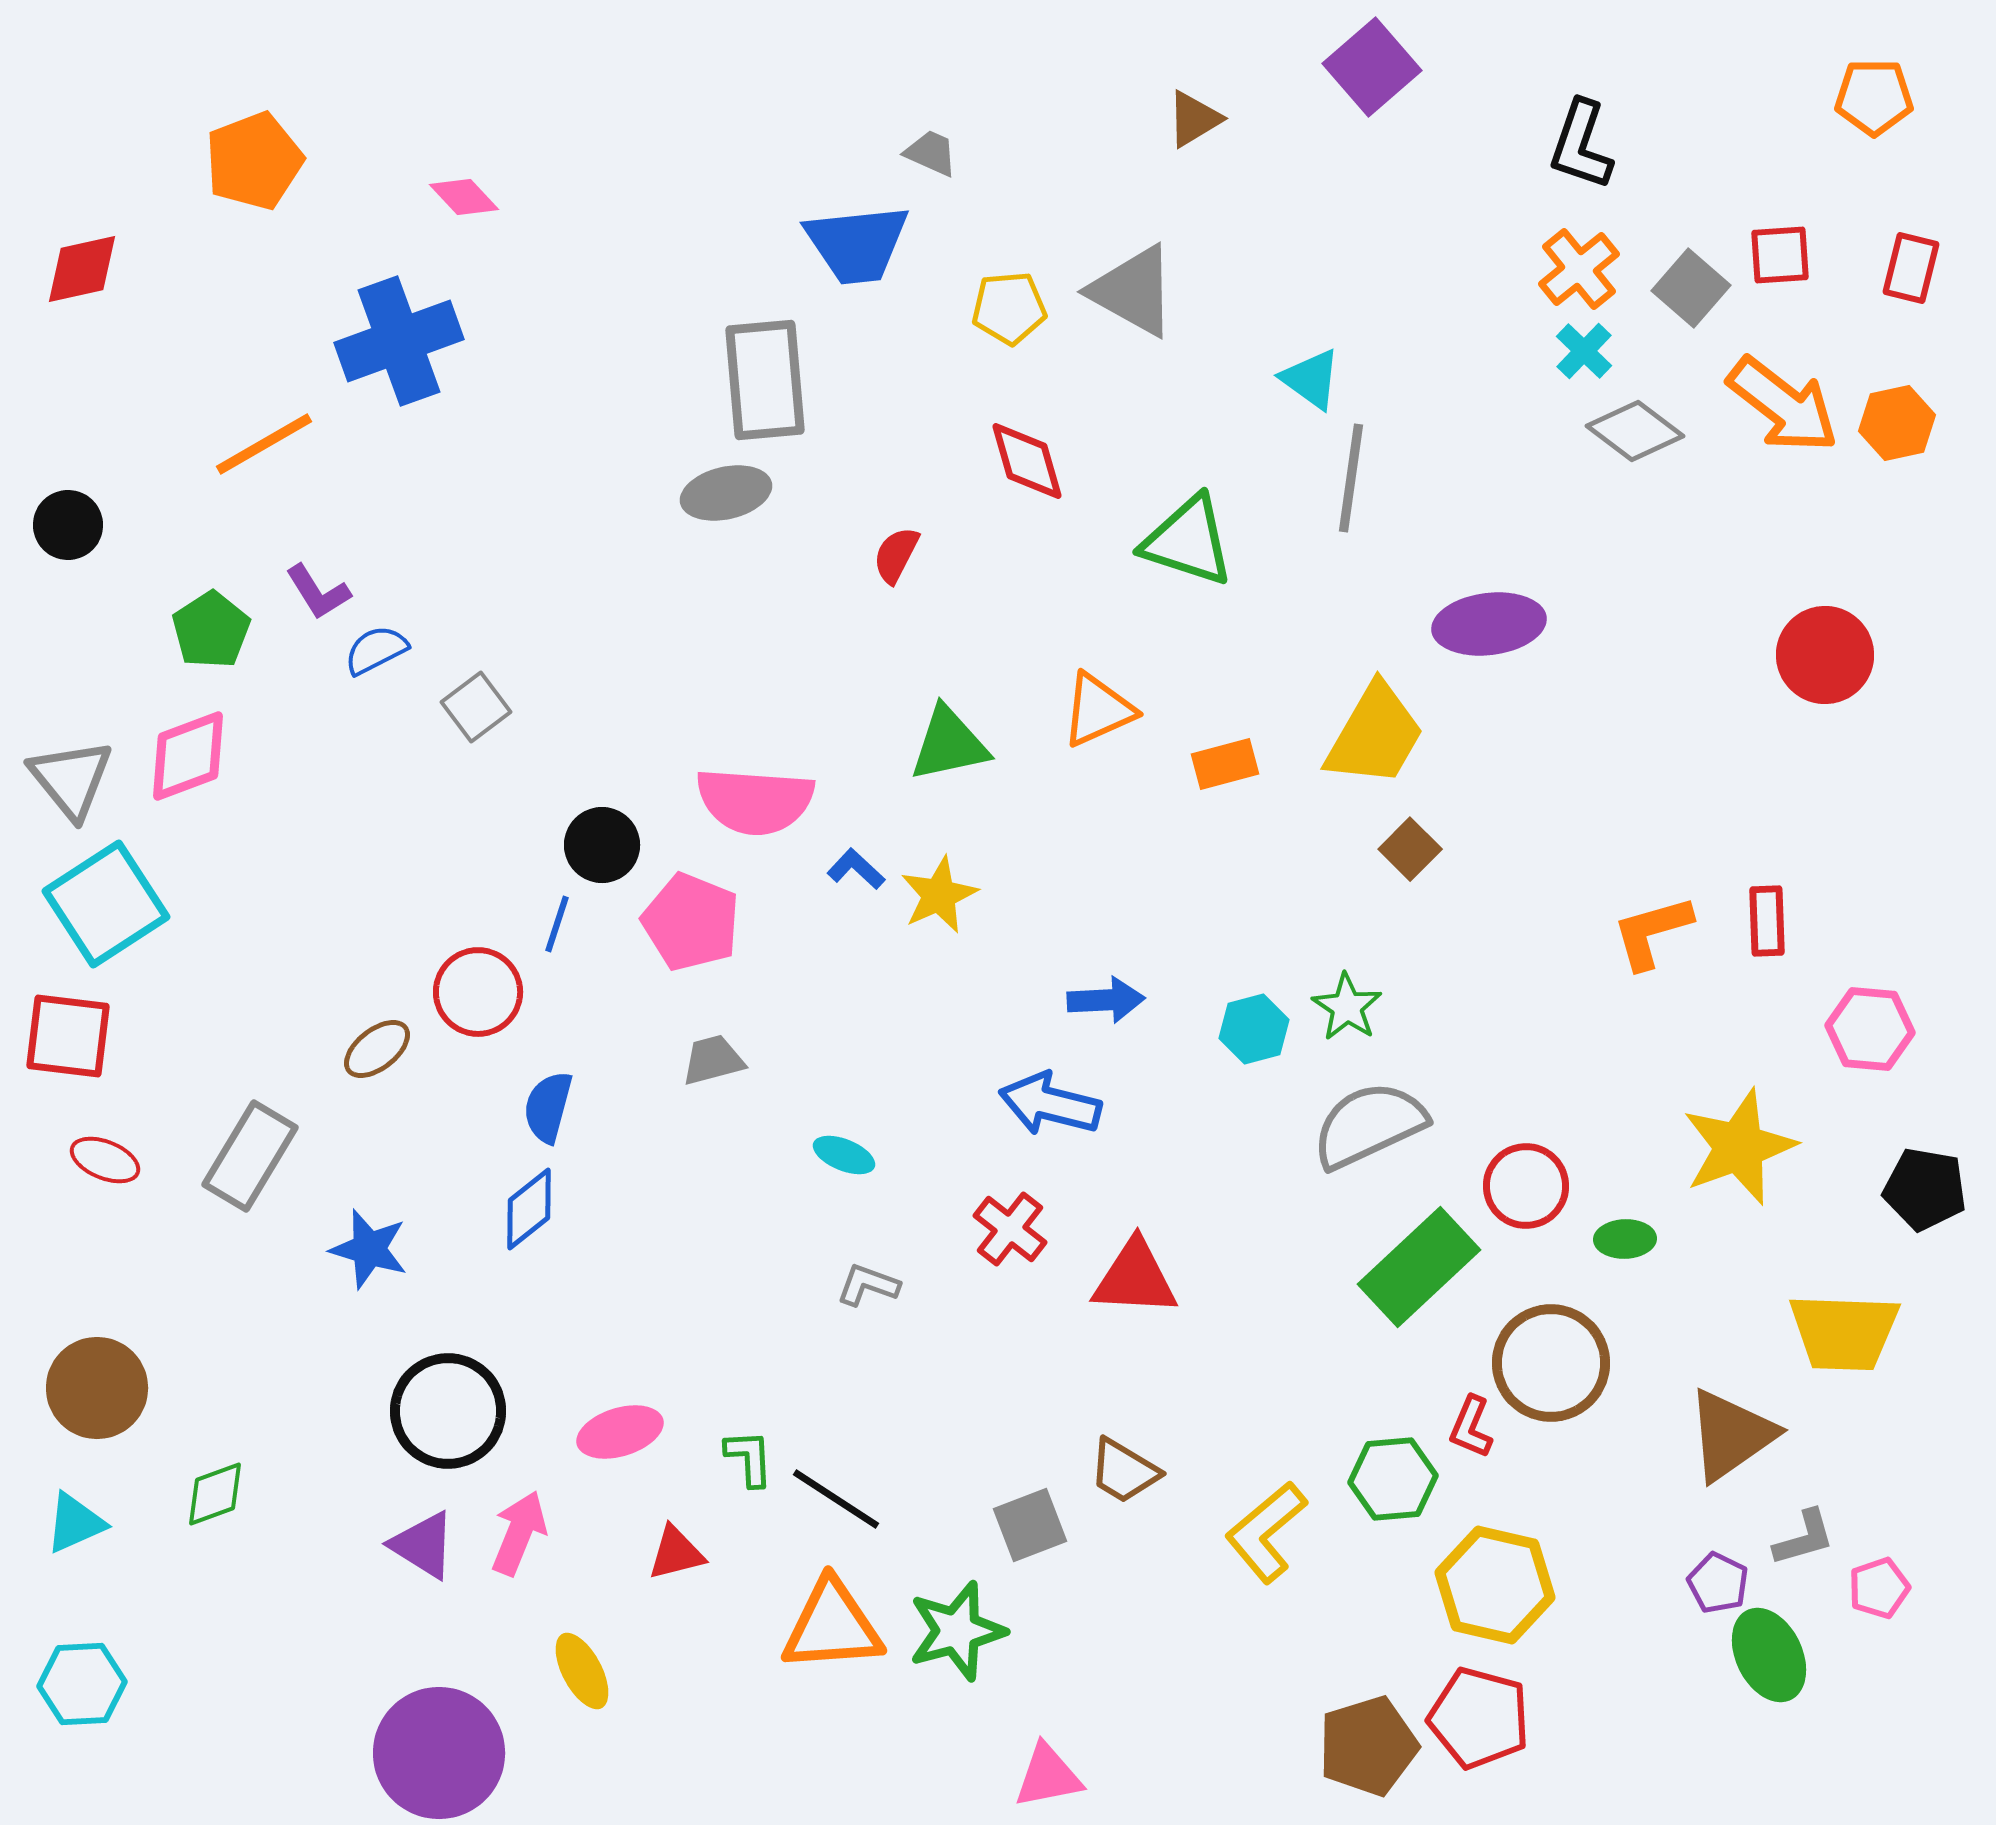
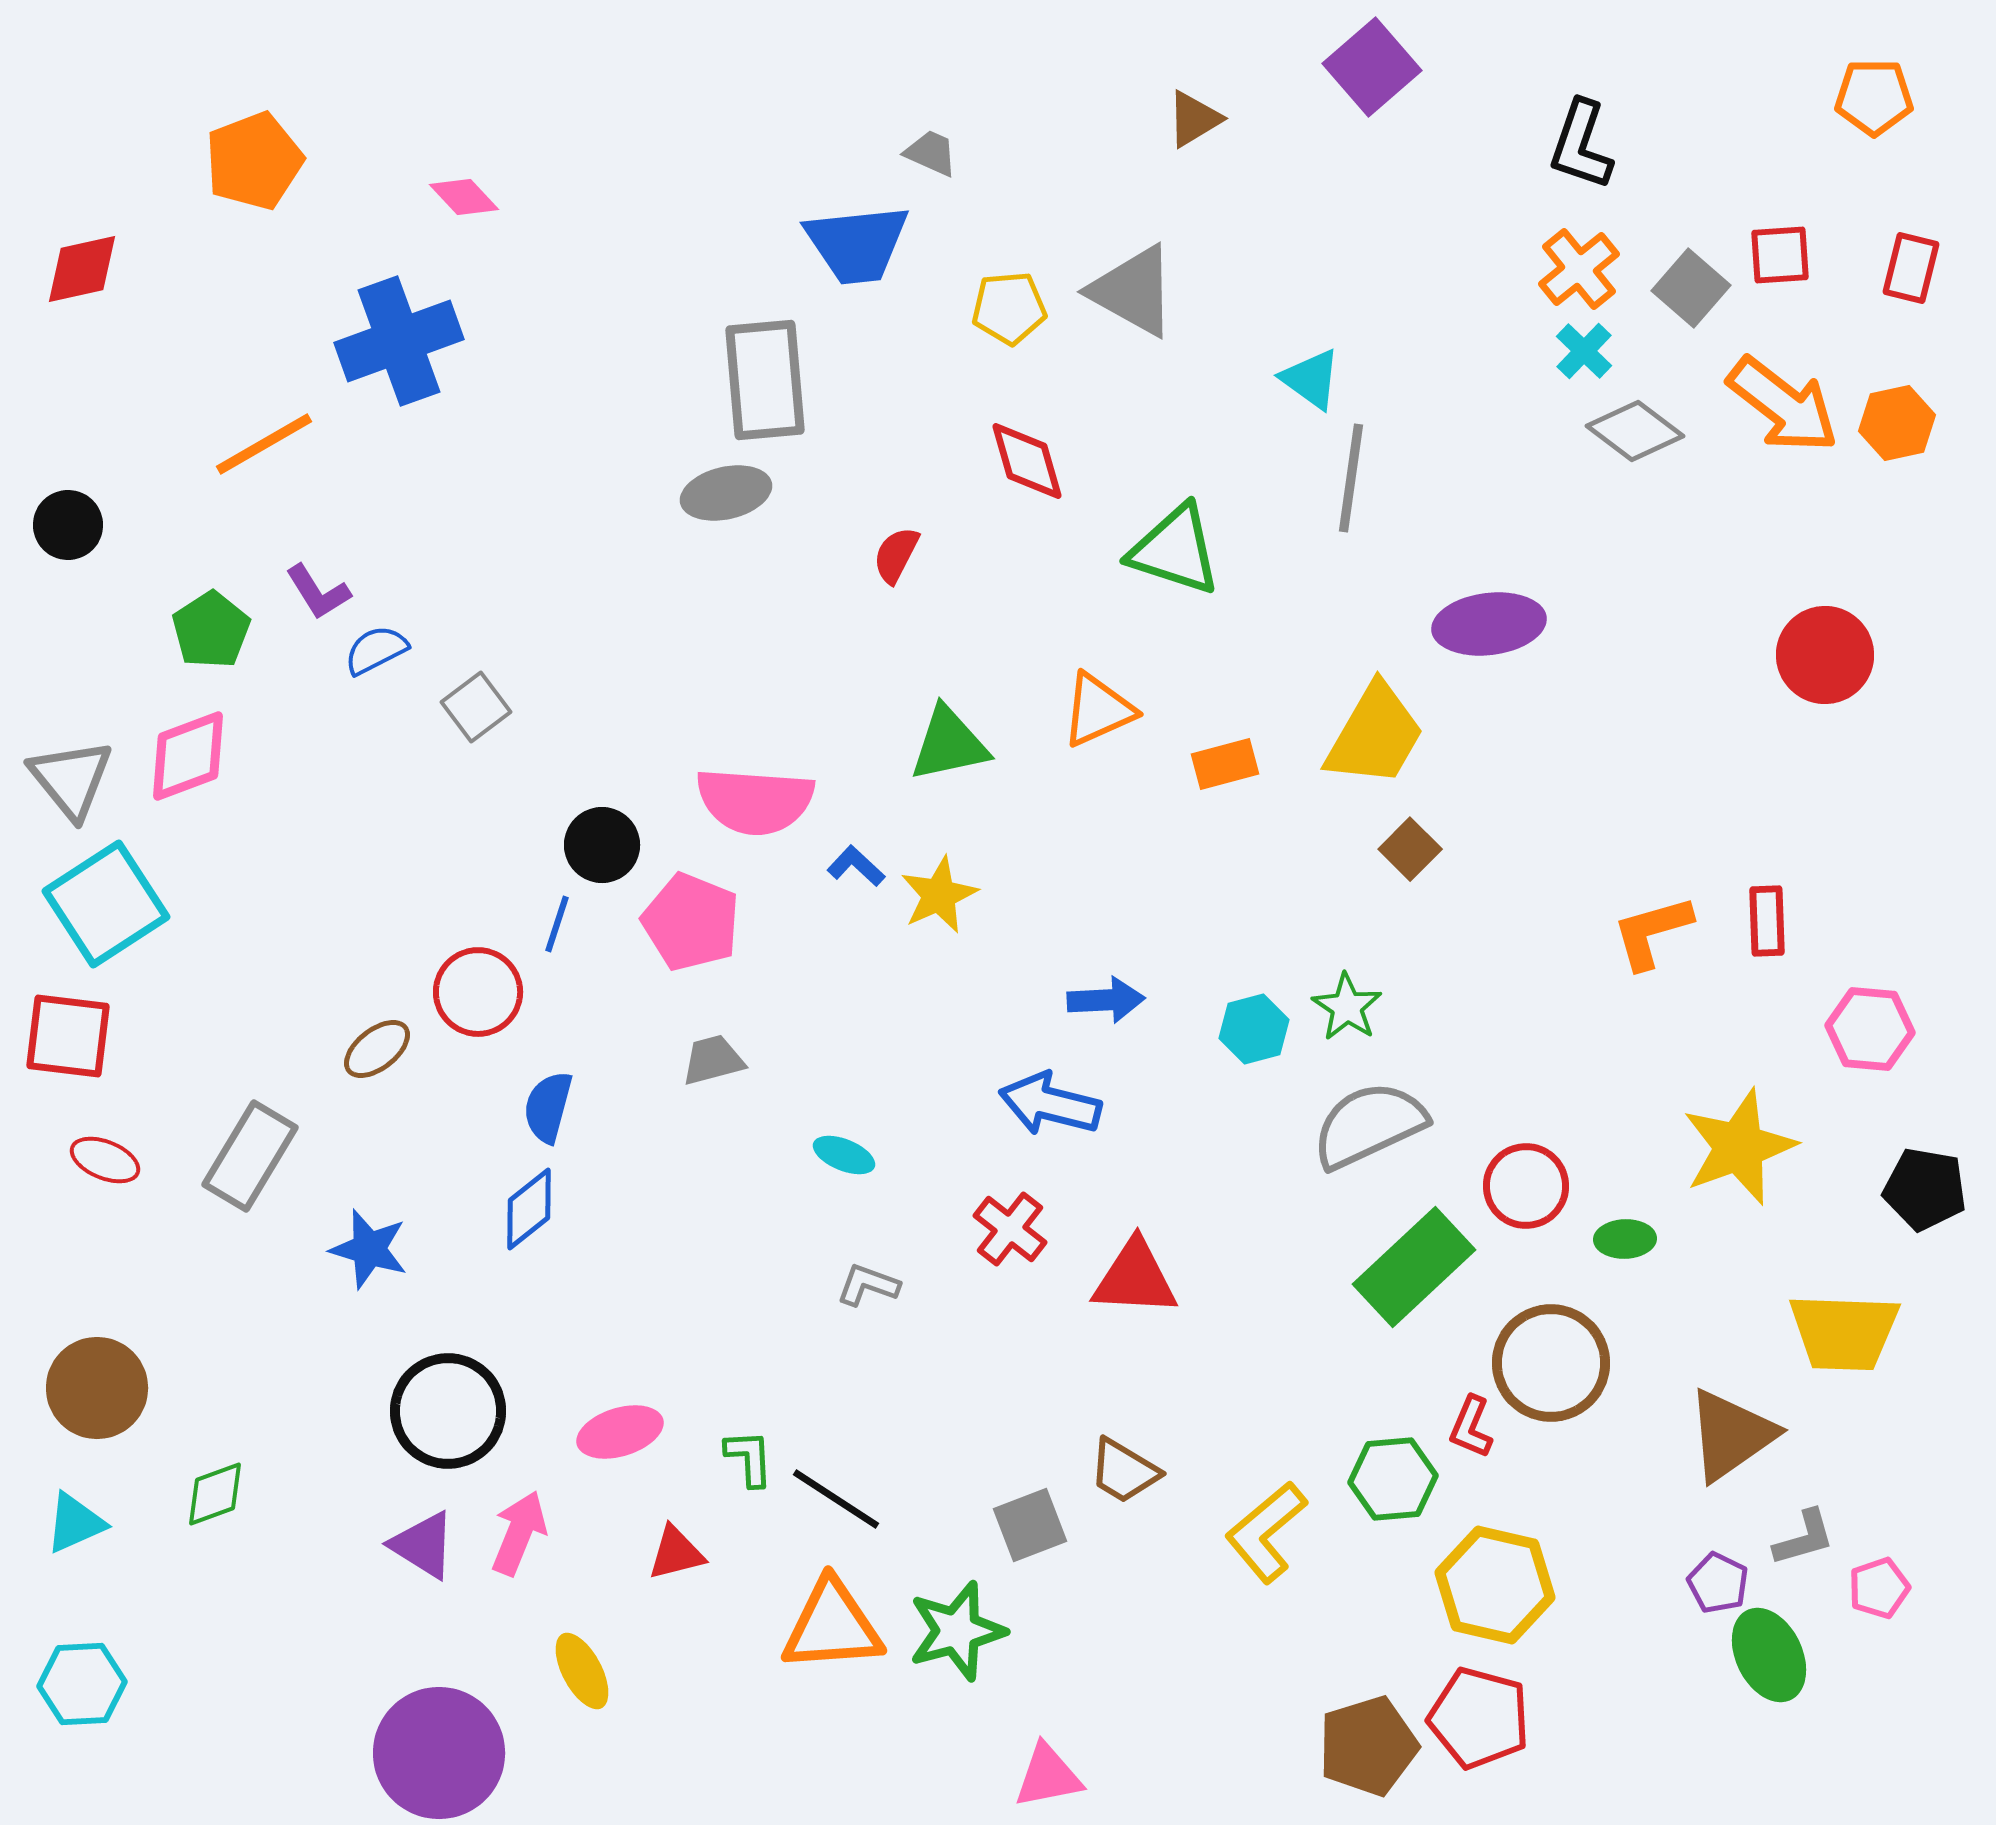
green triangle at (1188, 541): moved 13 px left, 9 px down
blue L-shape at (856, 869): moved 3 px up
green rectangle at (1419, 1267): moved 5 px left
